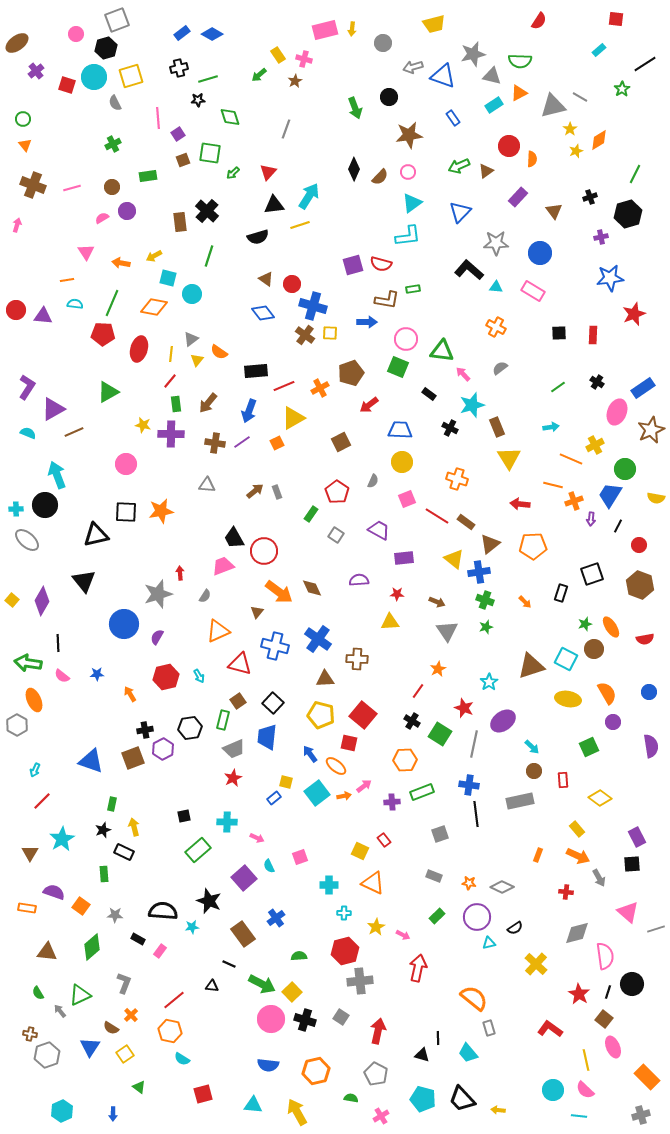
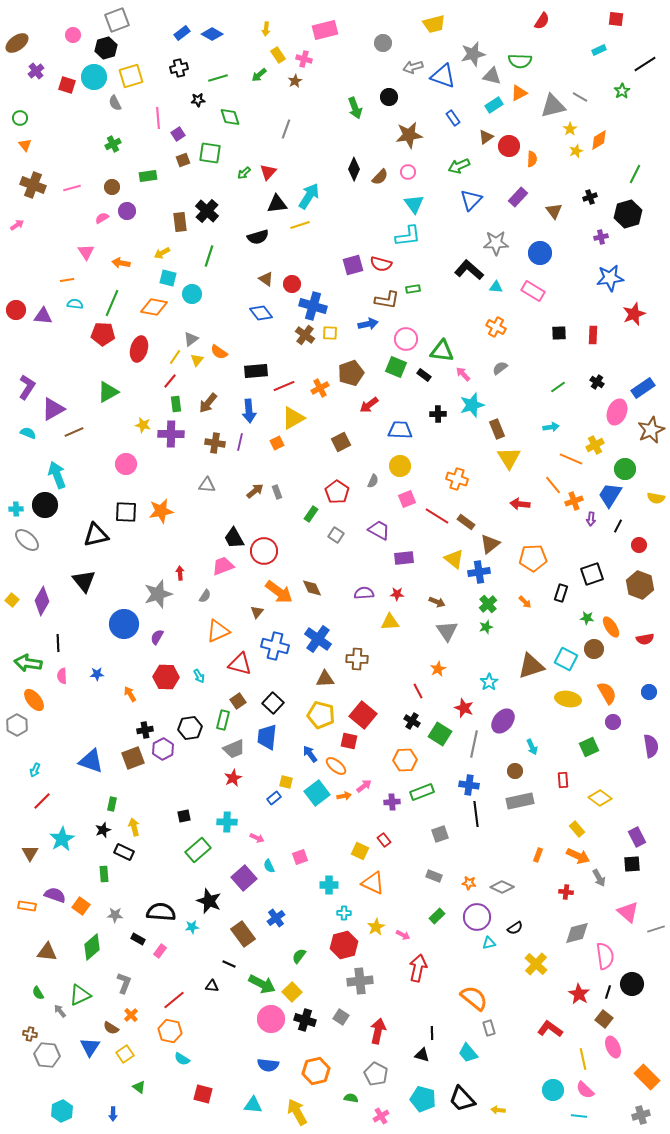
red semicircle at (539, 21): moved 3 px right
yellow arrow at (352, 29): moved 86 px left
pink circle at (76, 34): moved 3 px left, 1 px down
cyan rectangle at (599, 50): rotated 16 degrees clockwise
green line at (208, 79): moved 10 px right, 1 px up
green star at (622, 89): moved 2 px down
green circle at (23, 119): moved 3 px left, 1 px up
brown triangle at (486, 171): moved 34 px up
green arrow at (233, 173): moved 11 px right
cyan triangle at (412, 203): moved 2 px right, 1 px down; rotated 30 degrees counterclockwise
black triangle at (274, 205): moved 3 px right, 1 px up
blue triangle at (460, 212): moved 11 px right, 12 px up
pink arrow at (17, 225): rotated 40 degrees clockwise
yellow arrow at (154, 256): moved 8 px right, 3 px up
blue diamond at (263, 313): moved 2 px left
blue arrow at (367, 322): moved 1 px right, 2 px down; rotated 12 degrees counterclockwise
yellow line at (171, 354): moved 4 px right, 3 px down; rotated 28 degrees clockwise
green square at (398, 367): moved 2 px left
black rectangle at (429, 394): moved 5 px left, 19 px up
blue arrow at (249, 411): rotated 25 degrees counterclockwise
brown rectangle at (497, 427): moved 2 px down
black cross at (450, 428): moved 12 px left, 14 px up; rotated 28 degrees counterclockwise
purple line at (242, 442): moved 2 px left; rotated 42 degrees counterclockwise
yellow circle at (402, 462): moved 2 px left, 4 px down
orange line at (553, 485): rotated 36 degrees clockwise
orange pentagon at (533, 546): moved 12 px down
purple semicircle at (359, 580): moved 5 px right, 13 px down
green cross at (485, 600): moved 3 px right, 4 px down; rotated 30 degrees clockwise
green star at (585, 624): moved 2 px right, 6 px up; rotated 24 degrees clockwise
pink semicircle at (62, 676): rotated 49 degrees clockwise
red hexagon at (166, 677): rotated 15 degrees clockwise
red line at (418, 691): rotated 63 degrees counterclockwise
orange ellipse at (34, 700): rotated 15 degrees counterclockwise
purple ellipse at (503, 721): rotated 15 degrees counterclockwise
red square at (349, 743): moved 2 px up
cyan arrow at (532, 747): rotated 21 degrees clockwise
brown circle at (534, 771): moved 19 px left
purple semicircle at (54, 892): moved 1 px right, 3 px down
orange rectangle at (27, 908): moved 2 px up
black semicircle at (163, 911): moved 2 px left, 1 px down
red hexagon at (345, 951): moved 1 px left, 6 px up
green semicircle at (299, 956): rotated 49 degrees counterclockwise
black line at (438, 1038): moved 6 px left, 5 px up
gray hexagon at (47, 1055): rotated 25 degrees clockwise
yellow line at (586, 1060): moved 3 px left, 1 px up
red square at (203, 1094): rotated 30 degrees clockwise
